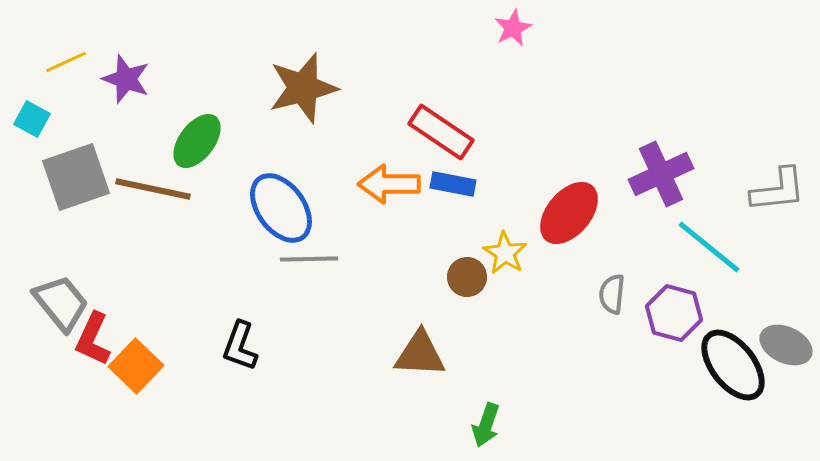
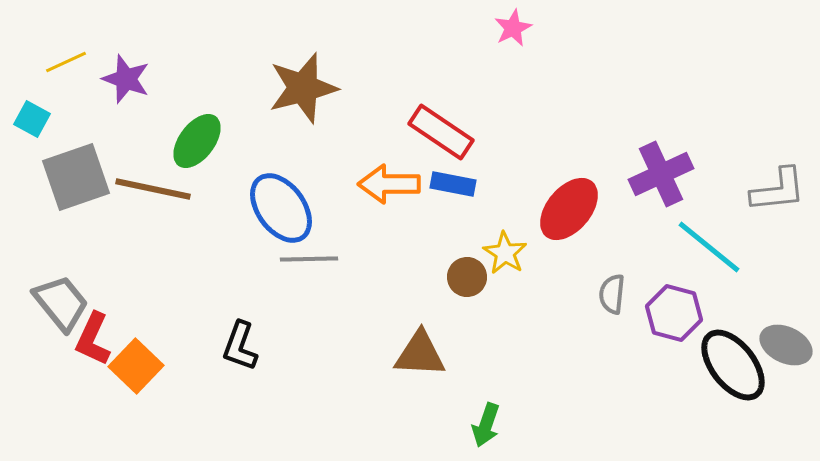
red ellipse: moved 4 px up
